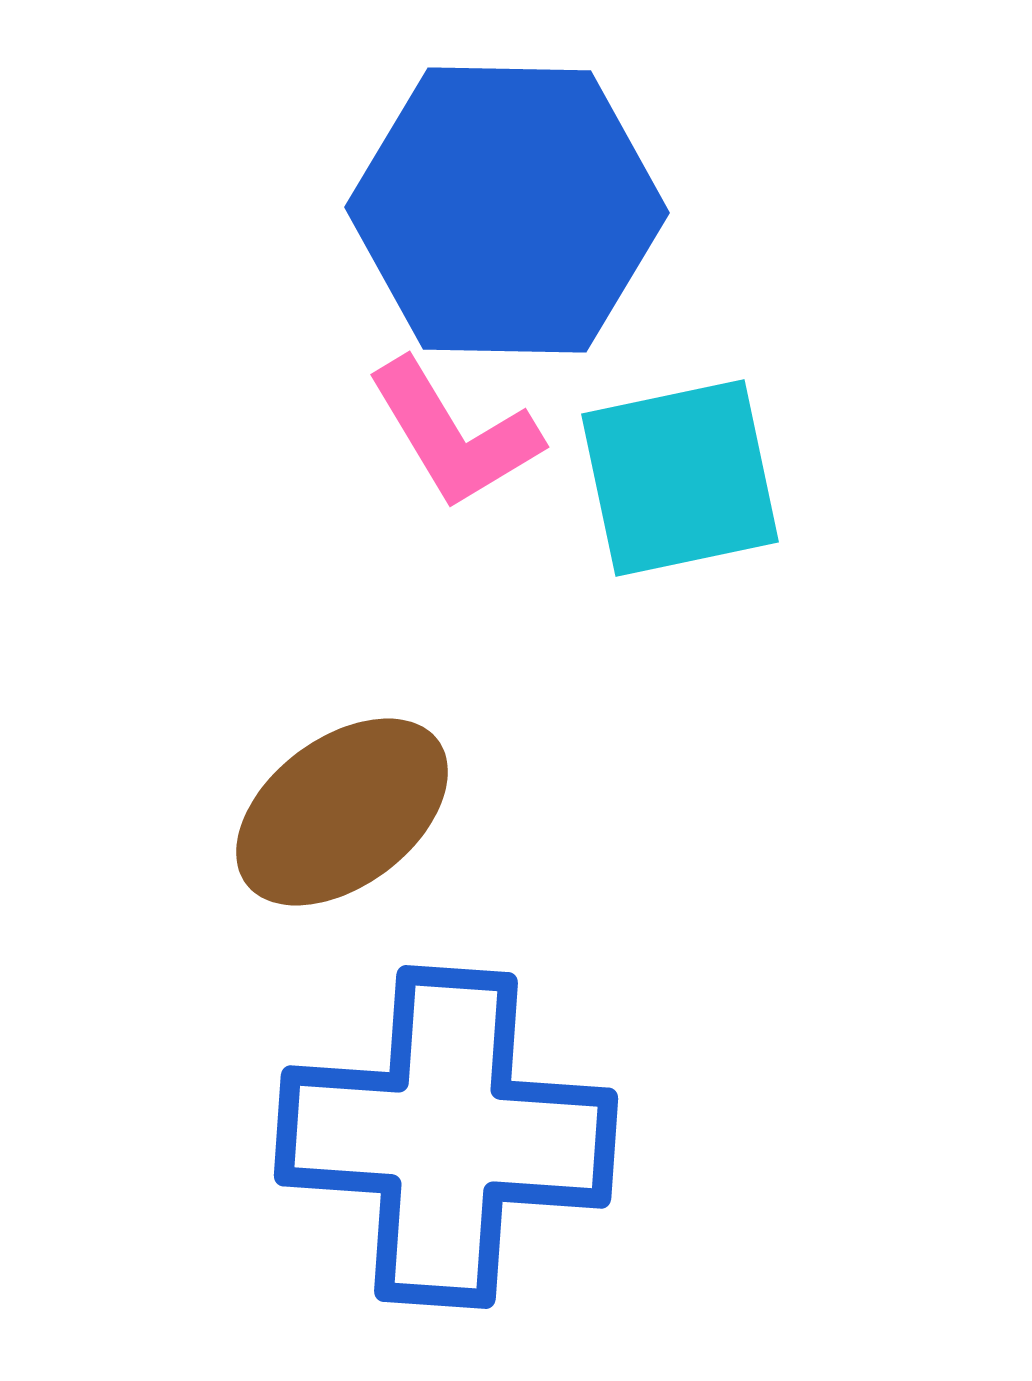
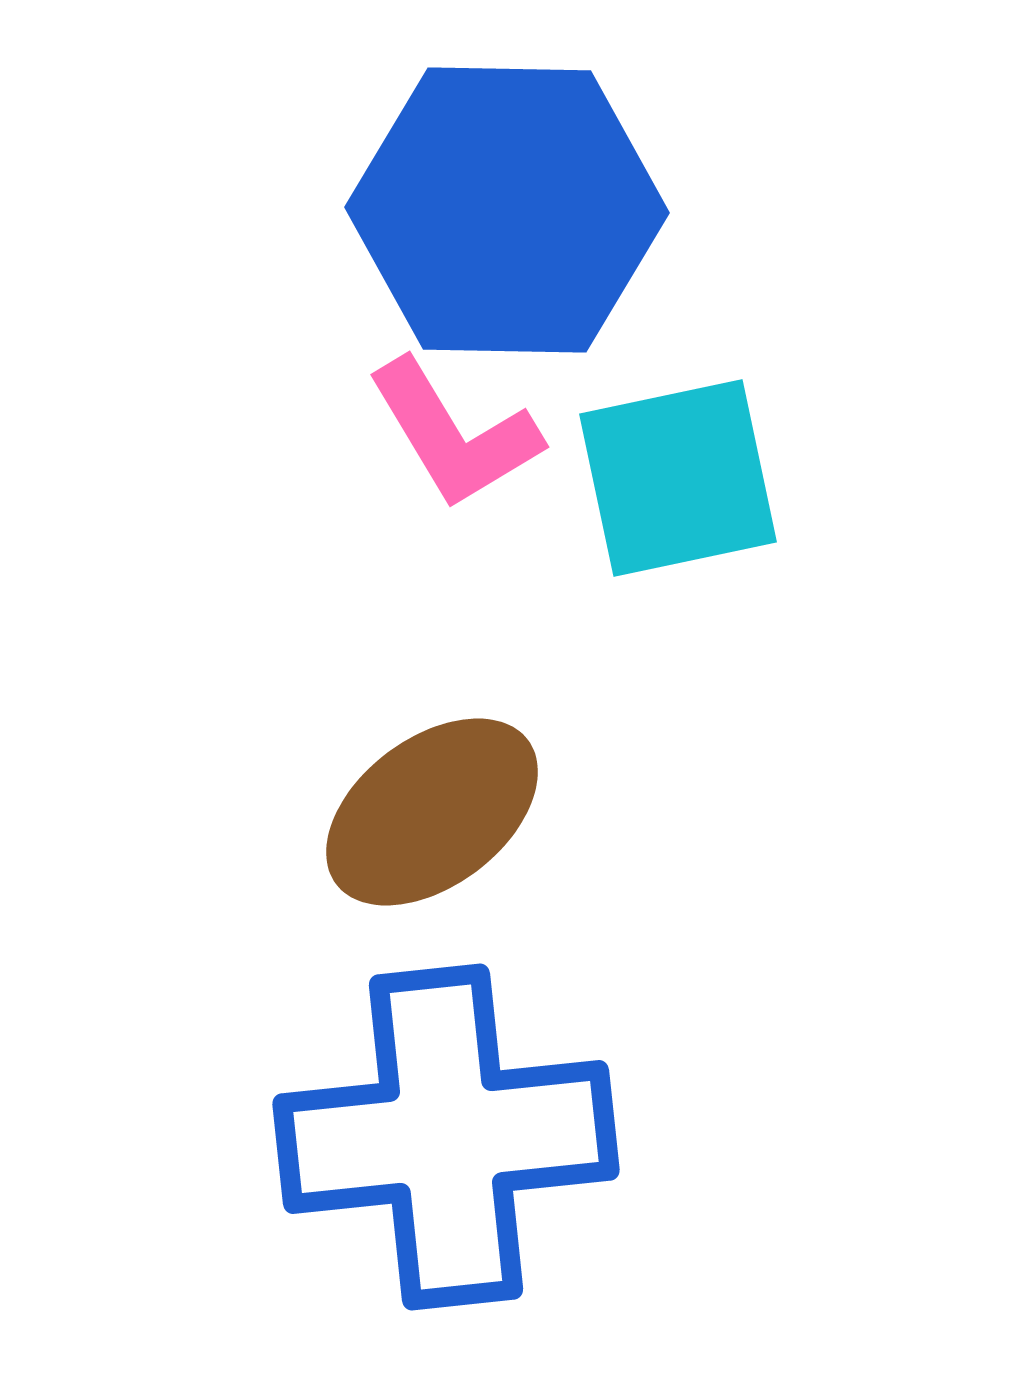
cyan square: moved 2 px left
brown ellipse: moved 90 px right
blue cross: rotated 10 degrees counterclockwise
